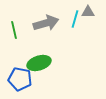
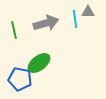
cyan line: rotated 24 degrees counterclockwise
green ellipse: rotated 20 degrees counterclockwise
